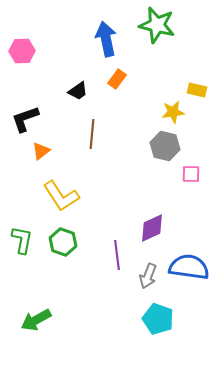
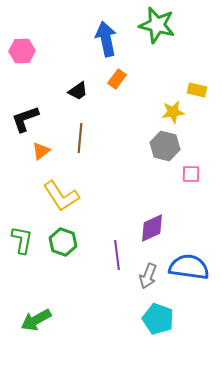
brown line: moved 12 px left, 4 px down
